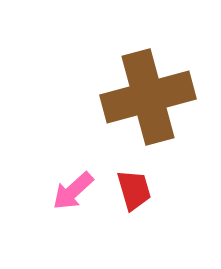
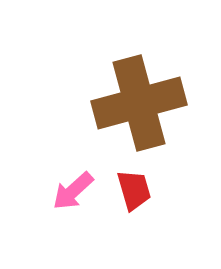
brown cross: moved 9 px left, 6 px down
